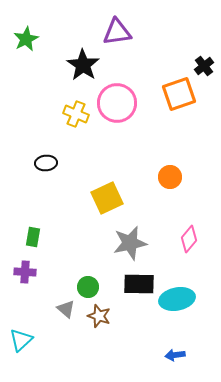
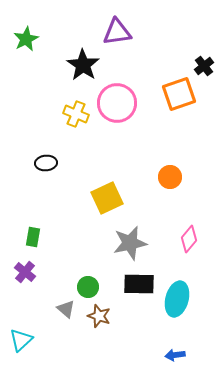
purple cross: rotated 35 degrees clockwise
cyan ellipse: rotated 64 degrees counterclockwise
